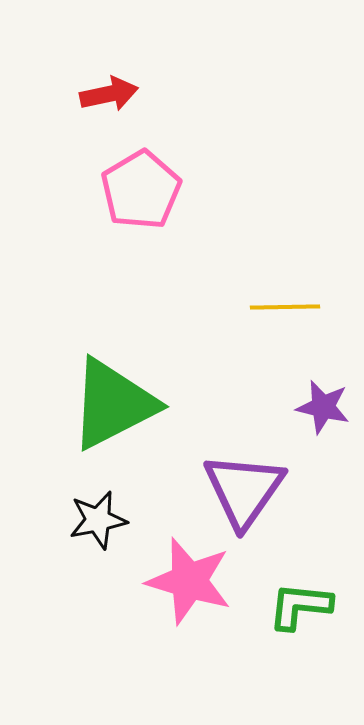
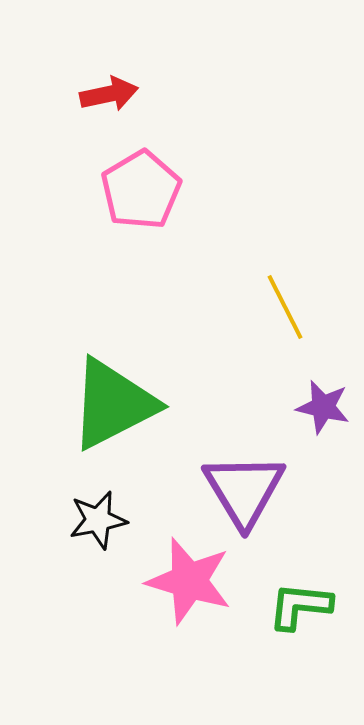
yellow line: rotated 64 degrees clockwise
purple triangle: rotated 6 degrees counterclockwise
